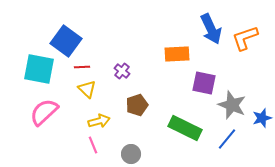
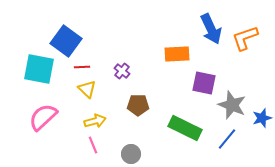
brown pentagon: moved 1 px right; rotated 20 degrees clockwise
pink semicircle: moved 1 px left, 5 px down
yellow arrow: moved 4 px left
